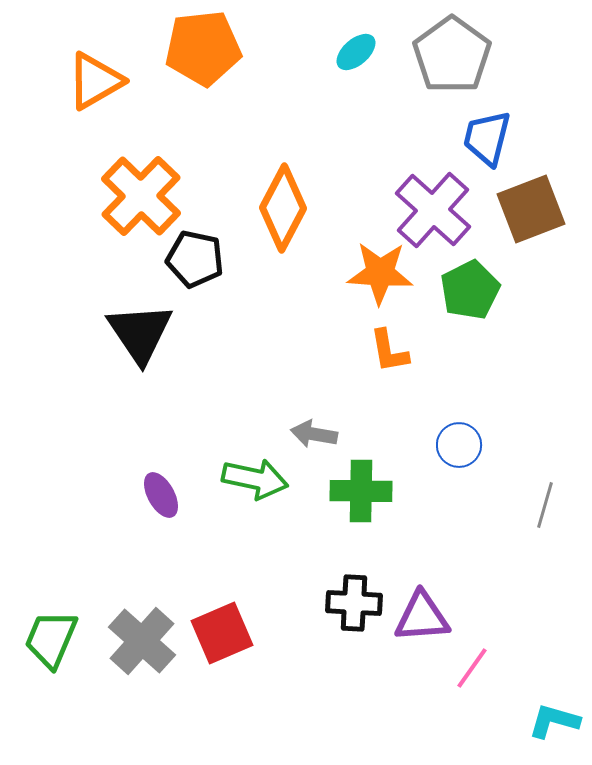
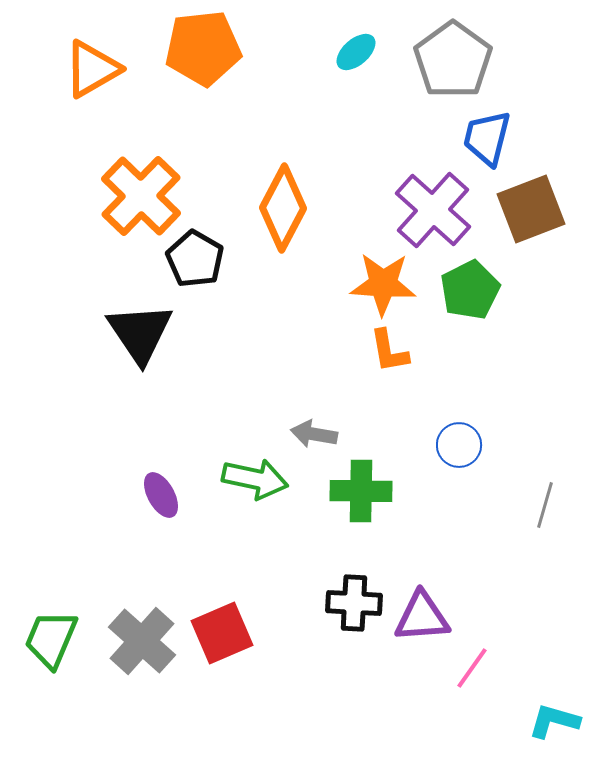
gray pentagon: moved 1 px right, 5 px down
orange triangle: moved 3 px left, 12 px up
black pentagon: rotated 18 degrees clockwise
orange star: moved 3 px right, 11 px down
